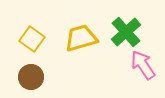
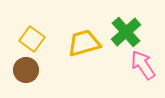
yellow trapezoid: moved 3 px right, 5 px down
brown circle: moved 5 px left, 7 px up
